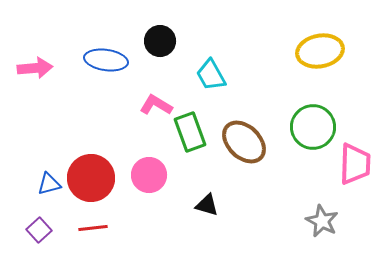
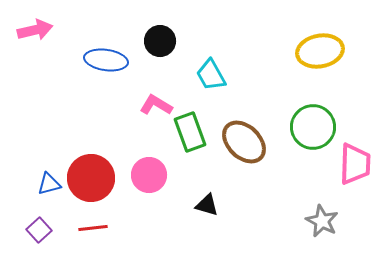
pink arrow: moved 38 px up; rotated 8 degrees counterclockwise
